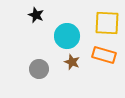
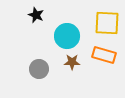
brown star: rotated 21 degrees counterclockwise
